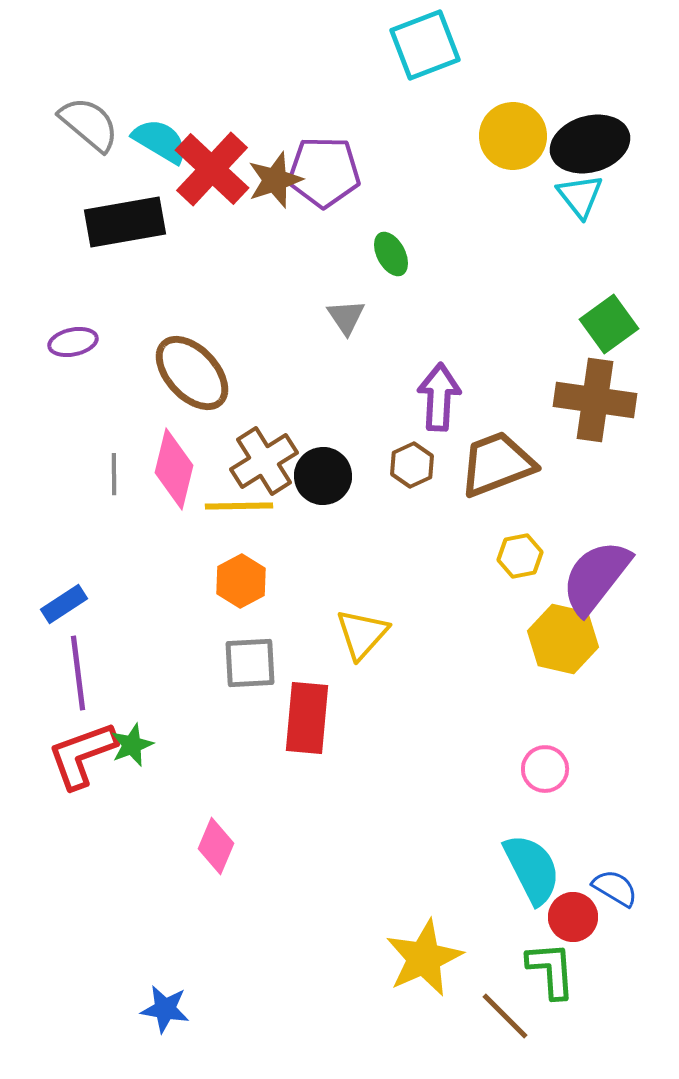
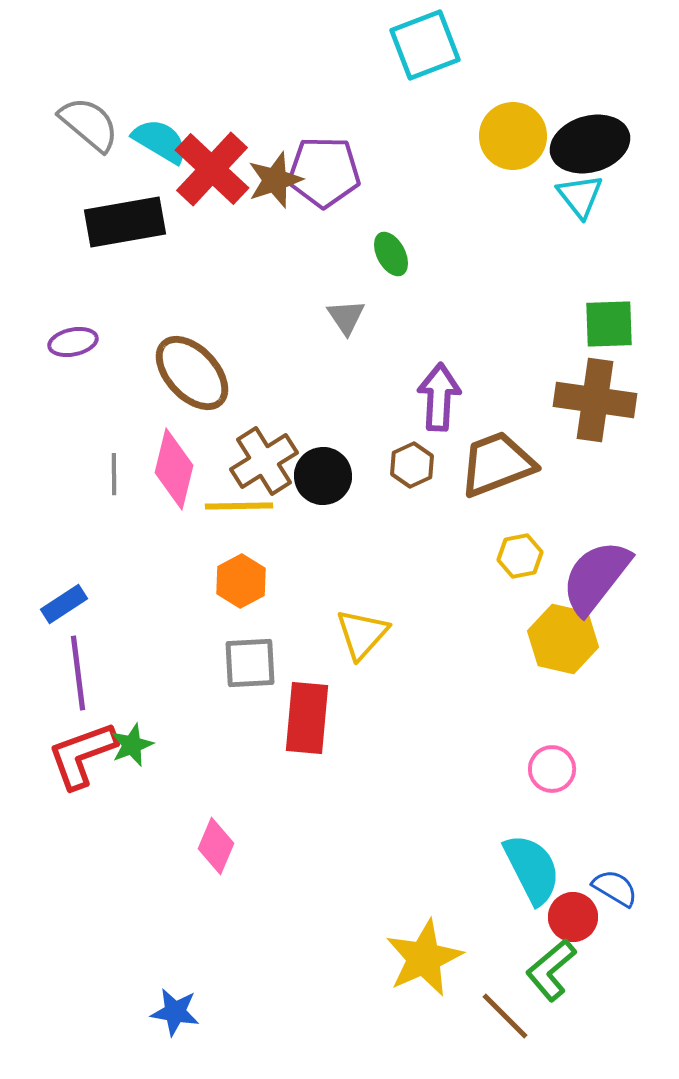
green square at (609, 324): rotated 34 degrees clockwise
pink circle at (545, 769): moved 7 px right
green L-shape at (551, 970): rotated 126 degrees counterclockwise
blue star at (165, 1009): moved 10 px right, 3 px down
